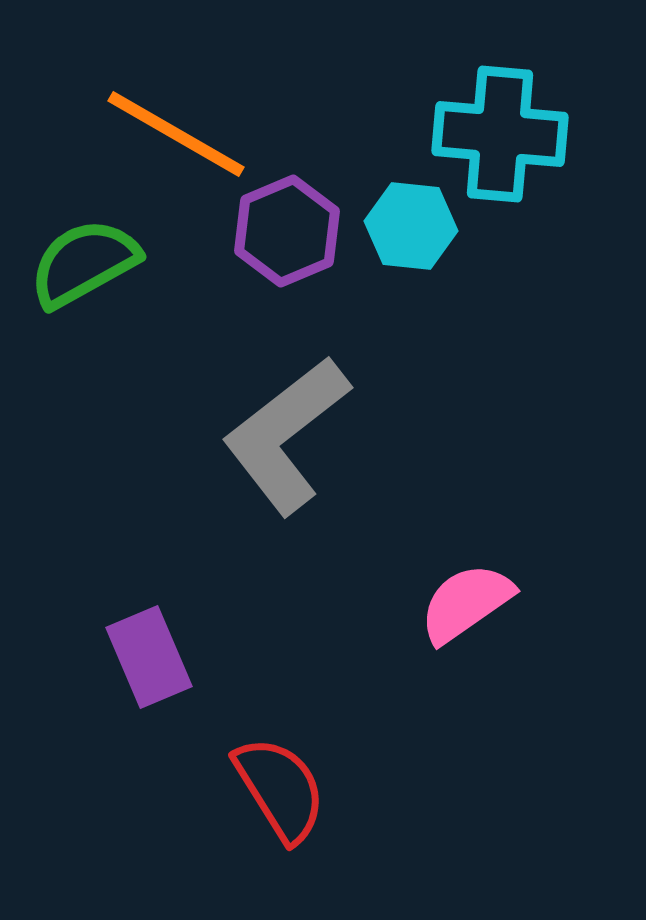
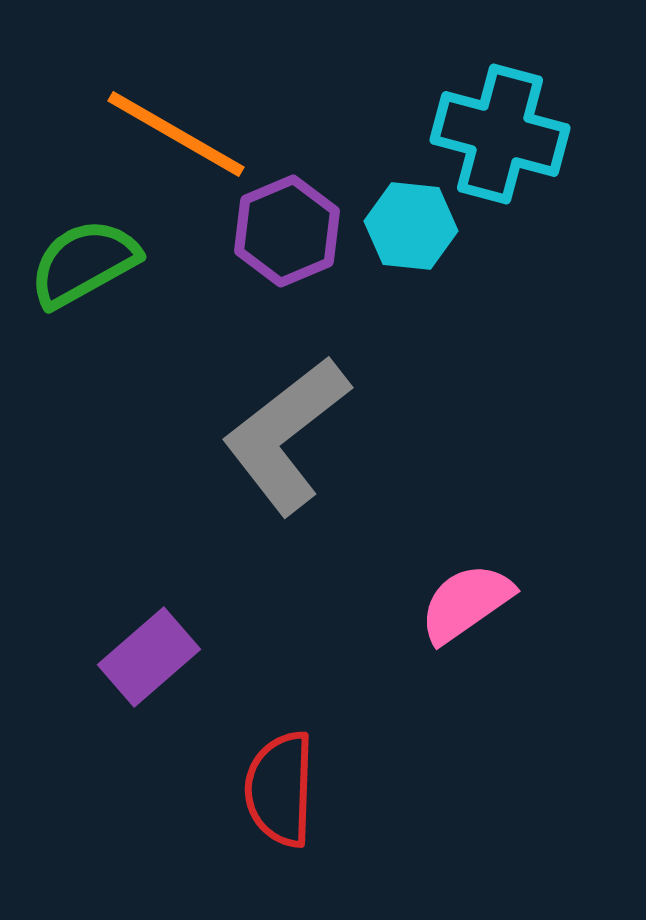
cyan cross: rotated 10 degrees clockwise
purple rectangle: rotated 72 degrees clockwise
red semicircle: rotated 146 degrees counterclockwise
